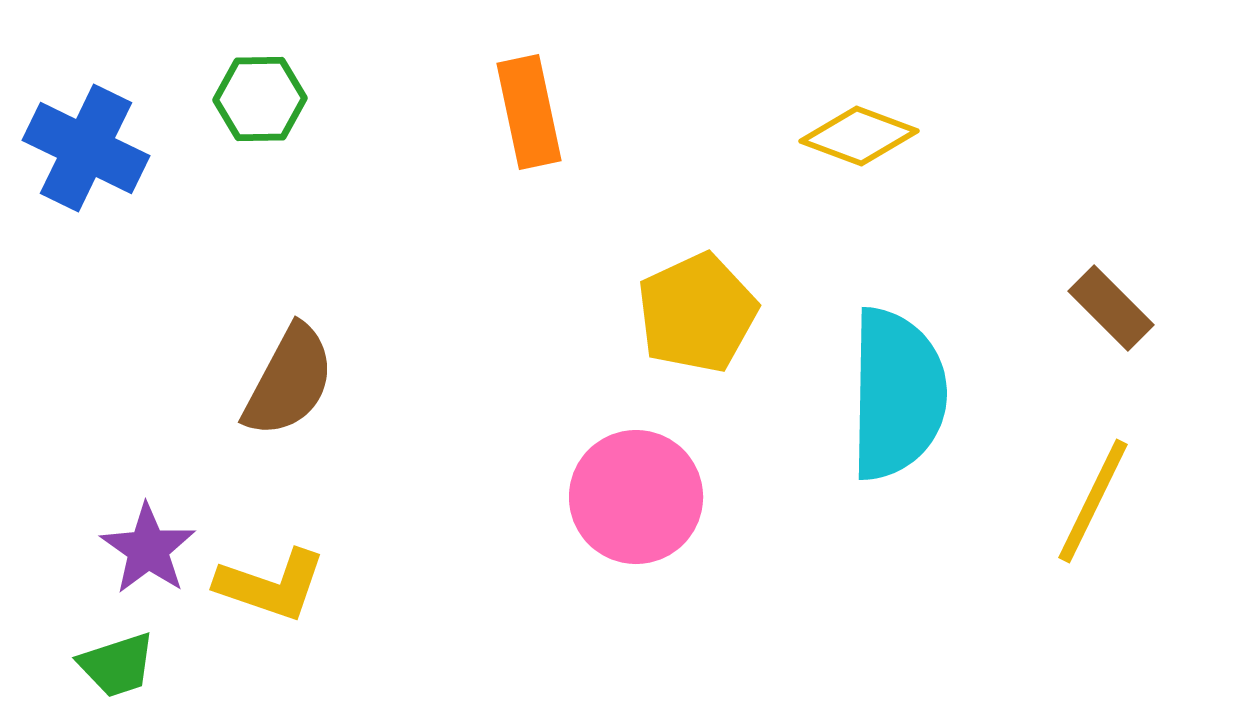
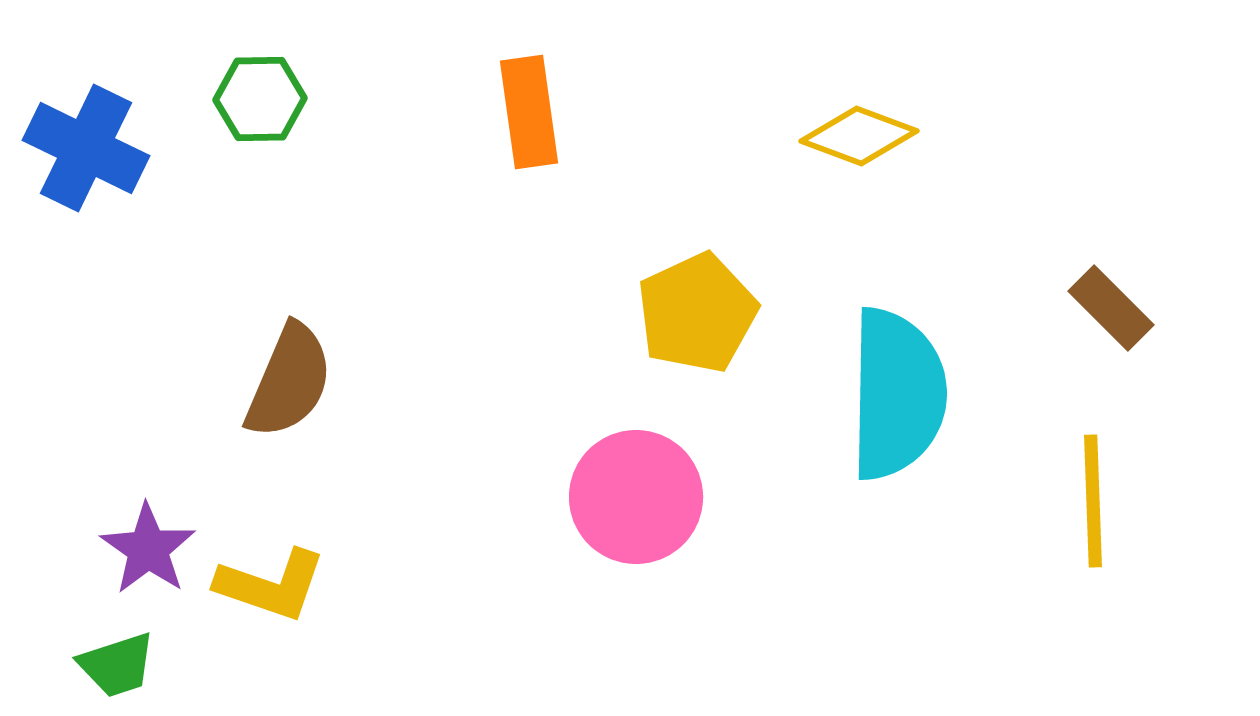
orange rectangle: rotated 4 degrees clockwise
brown semicircle: rotated 5 degrees counterclockwise
yellow line: rotated 28 degrees counterclockwise
